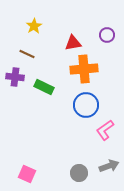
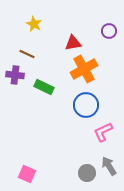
yellow star: moved 2 px up; rotated 14 degrees counterclockwise
purple circle: moved 2 px right, 4 px up
orange cross: rotated 24 degrees counterclockwise
purple cross: moved 2 px up
pink L-shape: moved 2 px left, 2 px down; rotated 10 degrees clockwise
gray arrow: rotated 102 degrees counterclockwise
gray circle: moved 8 px right
